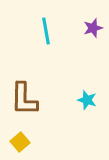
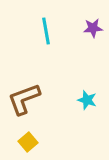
purple star: rotated 12 degrees clockwise
brown L-shape: rotated 69 degrees clockwise
yellow square: moved 8 px right
